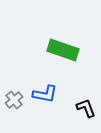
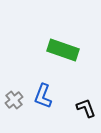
blue L-shape: moved 2 px left, 2 px down; rotated 100 degrees clockwise
